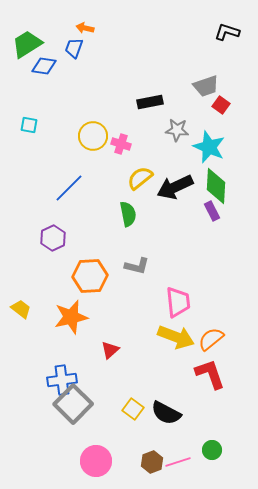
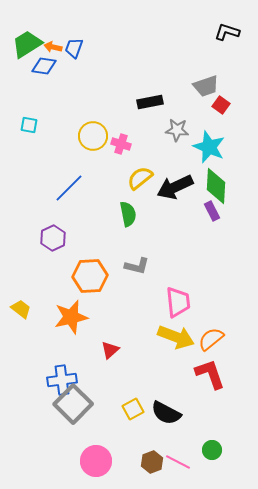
orange arrow: moved 32 px left, 19 px down
yellow square: rotated 25 degrees clockwise
pink line: rotated 45 degrees clockwise
